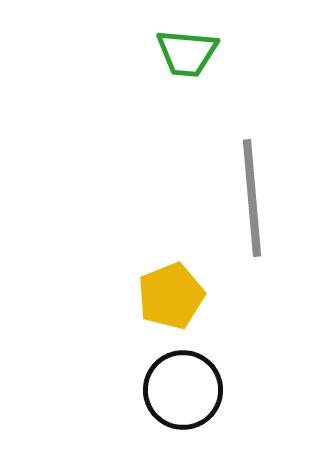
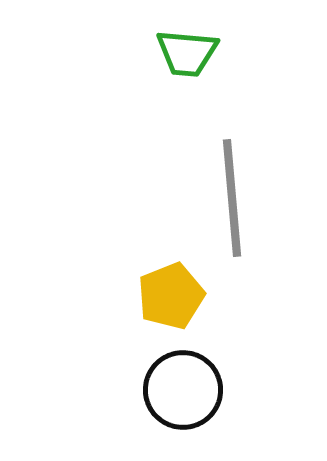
gray line: moved 20 px left
